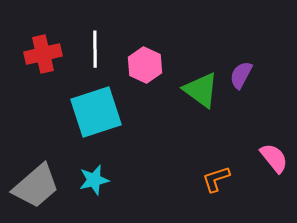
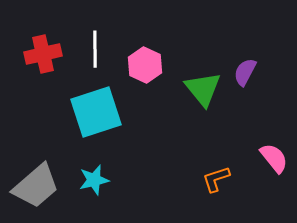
purple semicircle: moved 4 px right, 3 px up
green triangle: moved 2 px right, 1 px up; rotated 15 degrees clockwise
